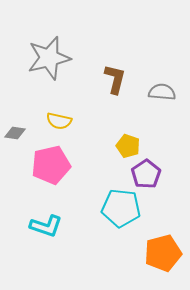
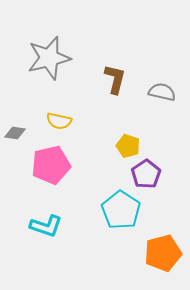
gray semicircle: rotated 8 degrees clockwise
cyan pentagon: moved 2 px down; rotated 27 degrees clockwise
